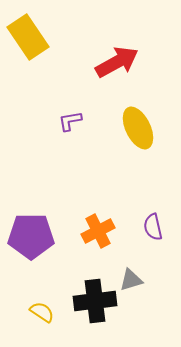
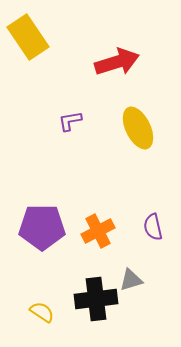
red arrow: rotated 12 degrees clockwise
purple pentagon: moved 11 px right, 9 px up
black cross: moved 1 px right, 2 px up
